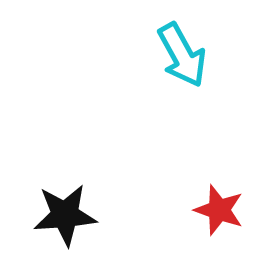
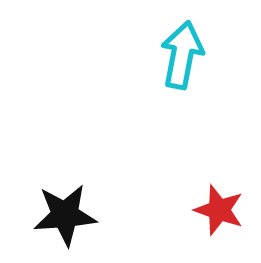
cyan arrow: rotated 140 degrees counterclockwise
